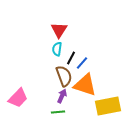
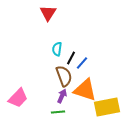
red triangle: moved 11 px left, 17 px up
orange triangle: moved 5 px down
yellow rectangle: moved 1 px left, 1 px down
